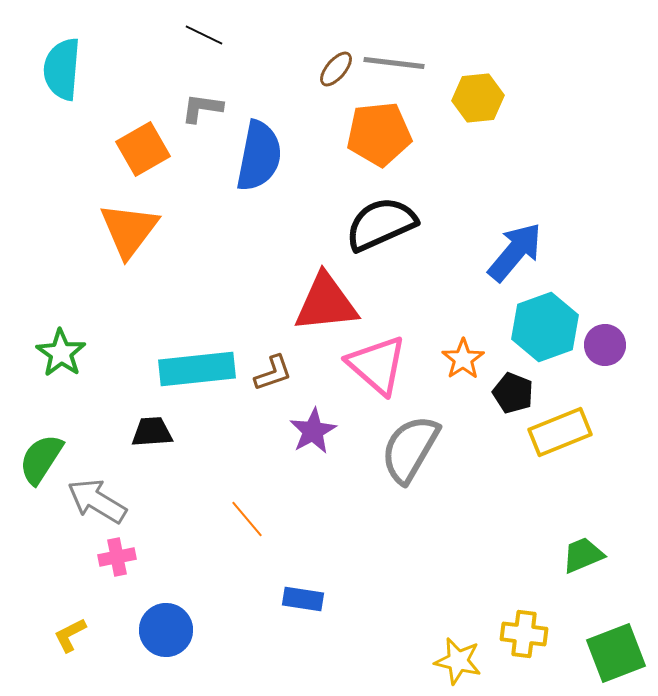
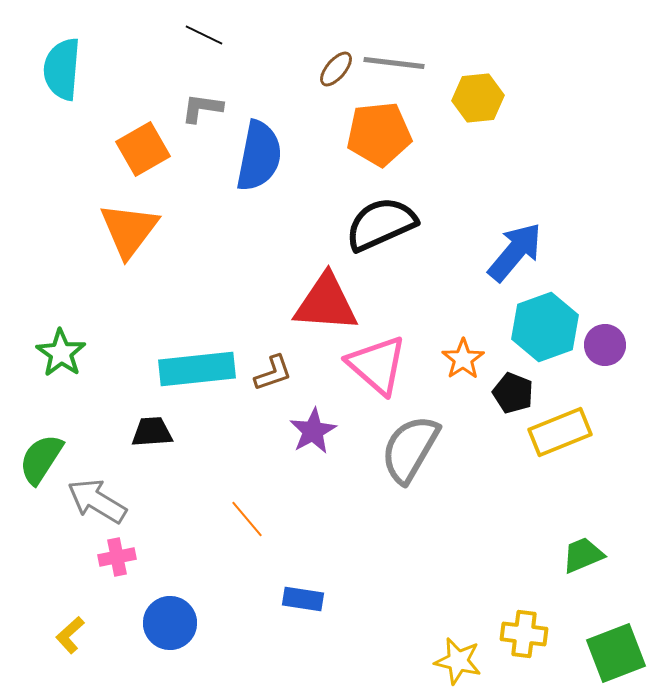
red triangle: rotated 10 degrees clockwise
blue circle: moved 4 px right, 7 px up
yellow L-shape: rotated 15 degrees counterclockwise
